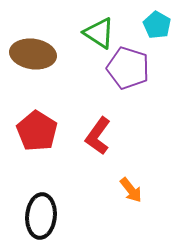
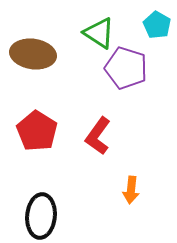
purple pentagon: moved 2 px left
orange arrow: rotated 44 degrees clockwise
